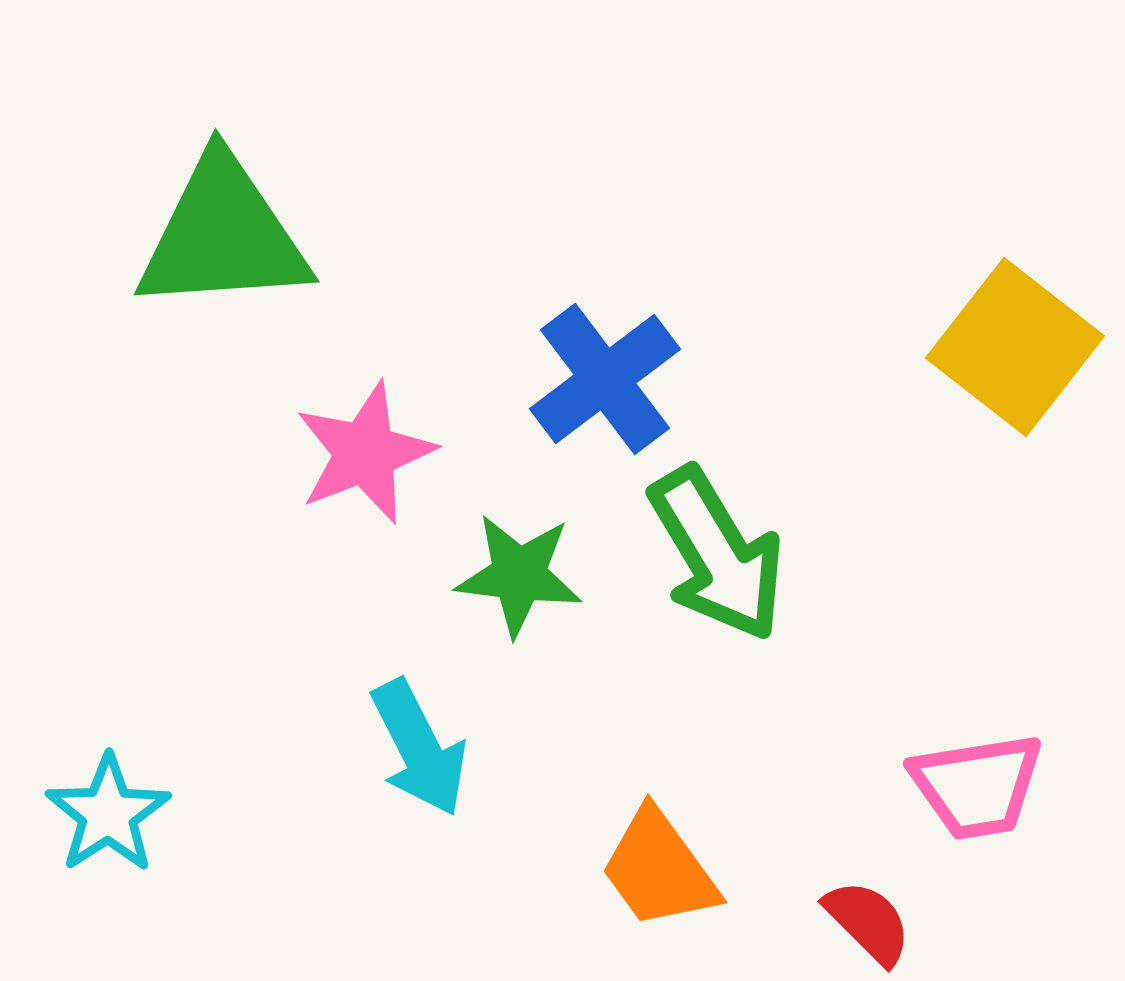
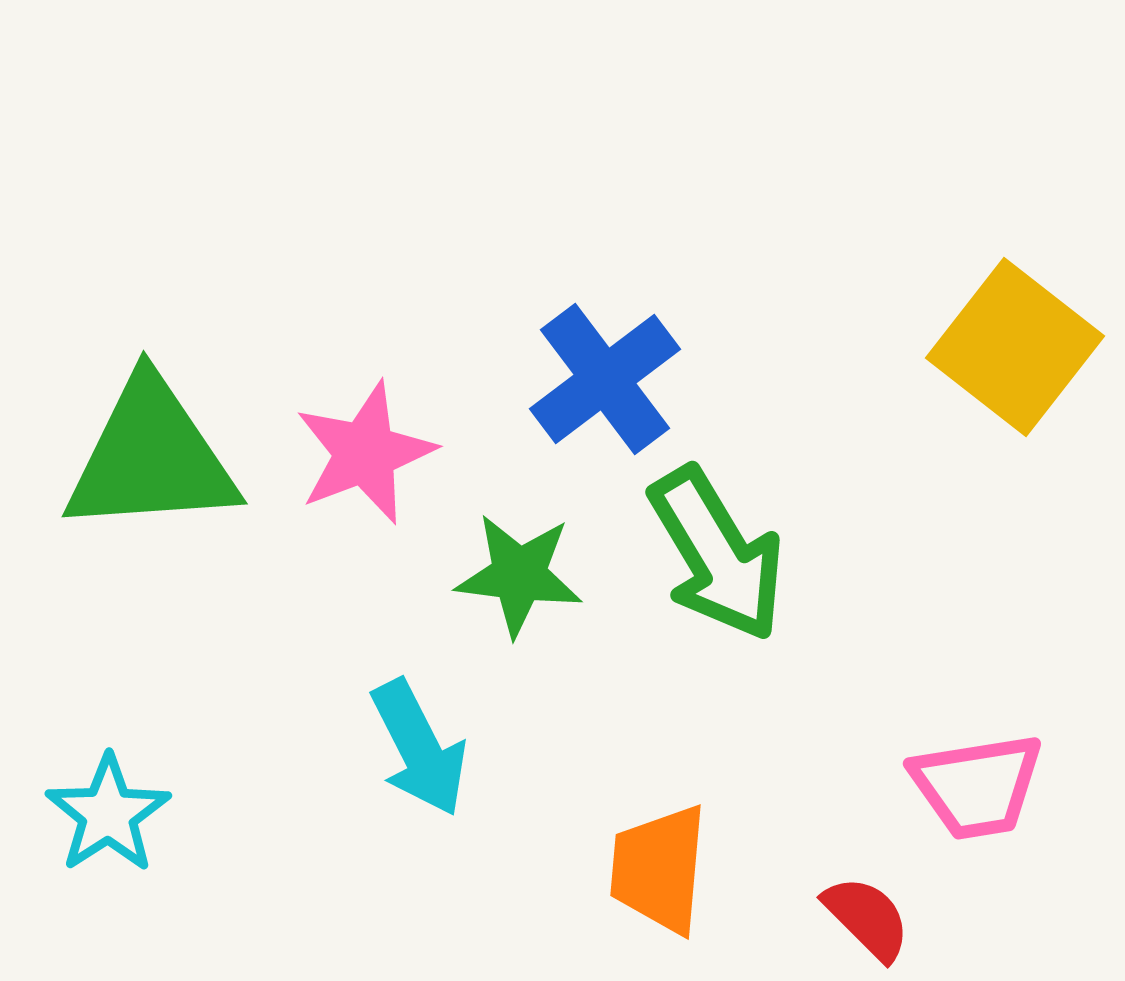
green triangle: moved 72 px left, 222 px down
orange trapezoid: rotated 41 degrees clockwise
red semicircle: moved 1 px left, 4 px up
